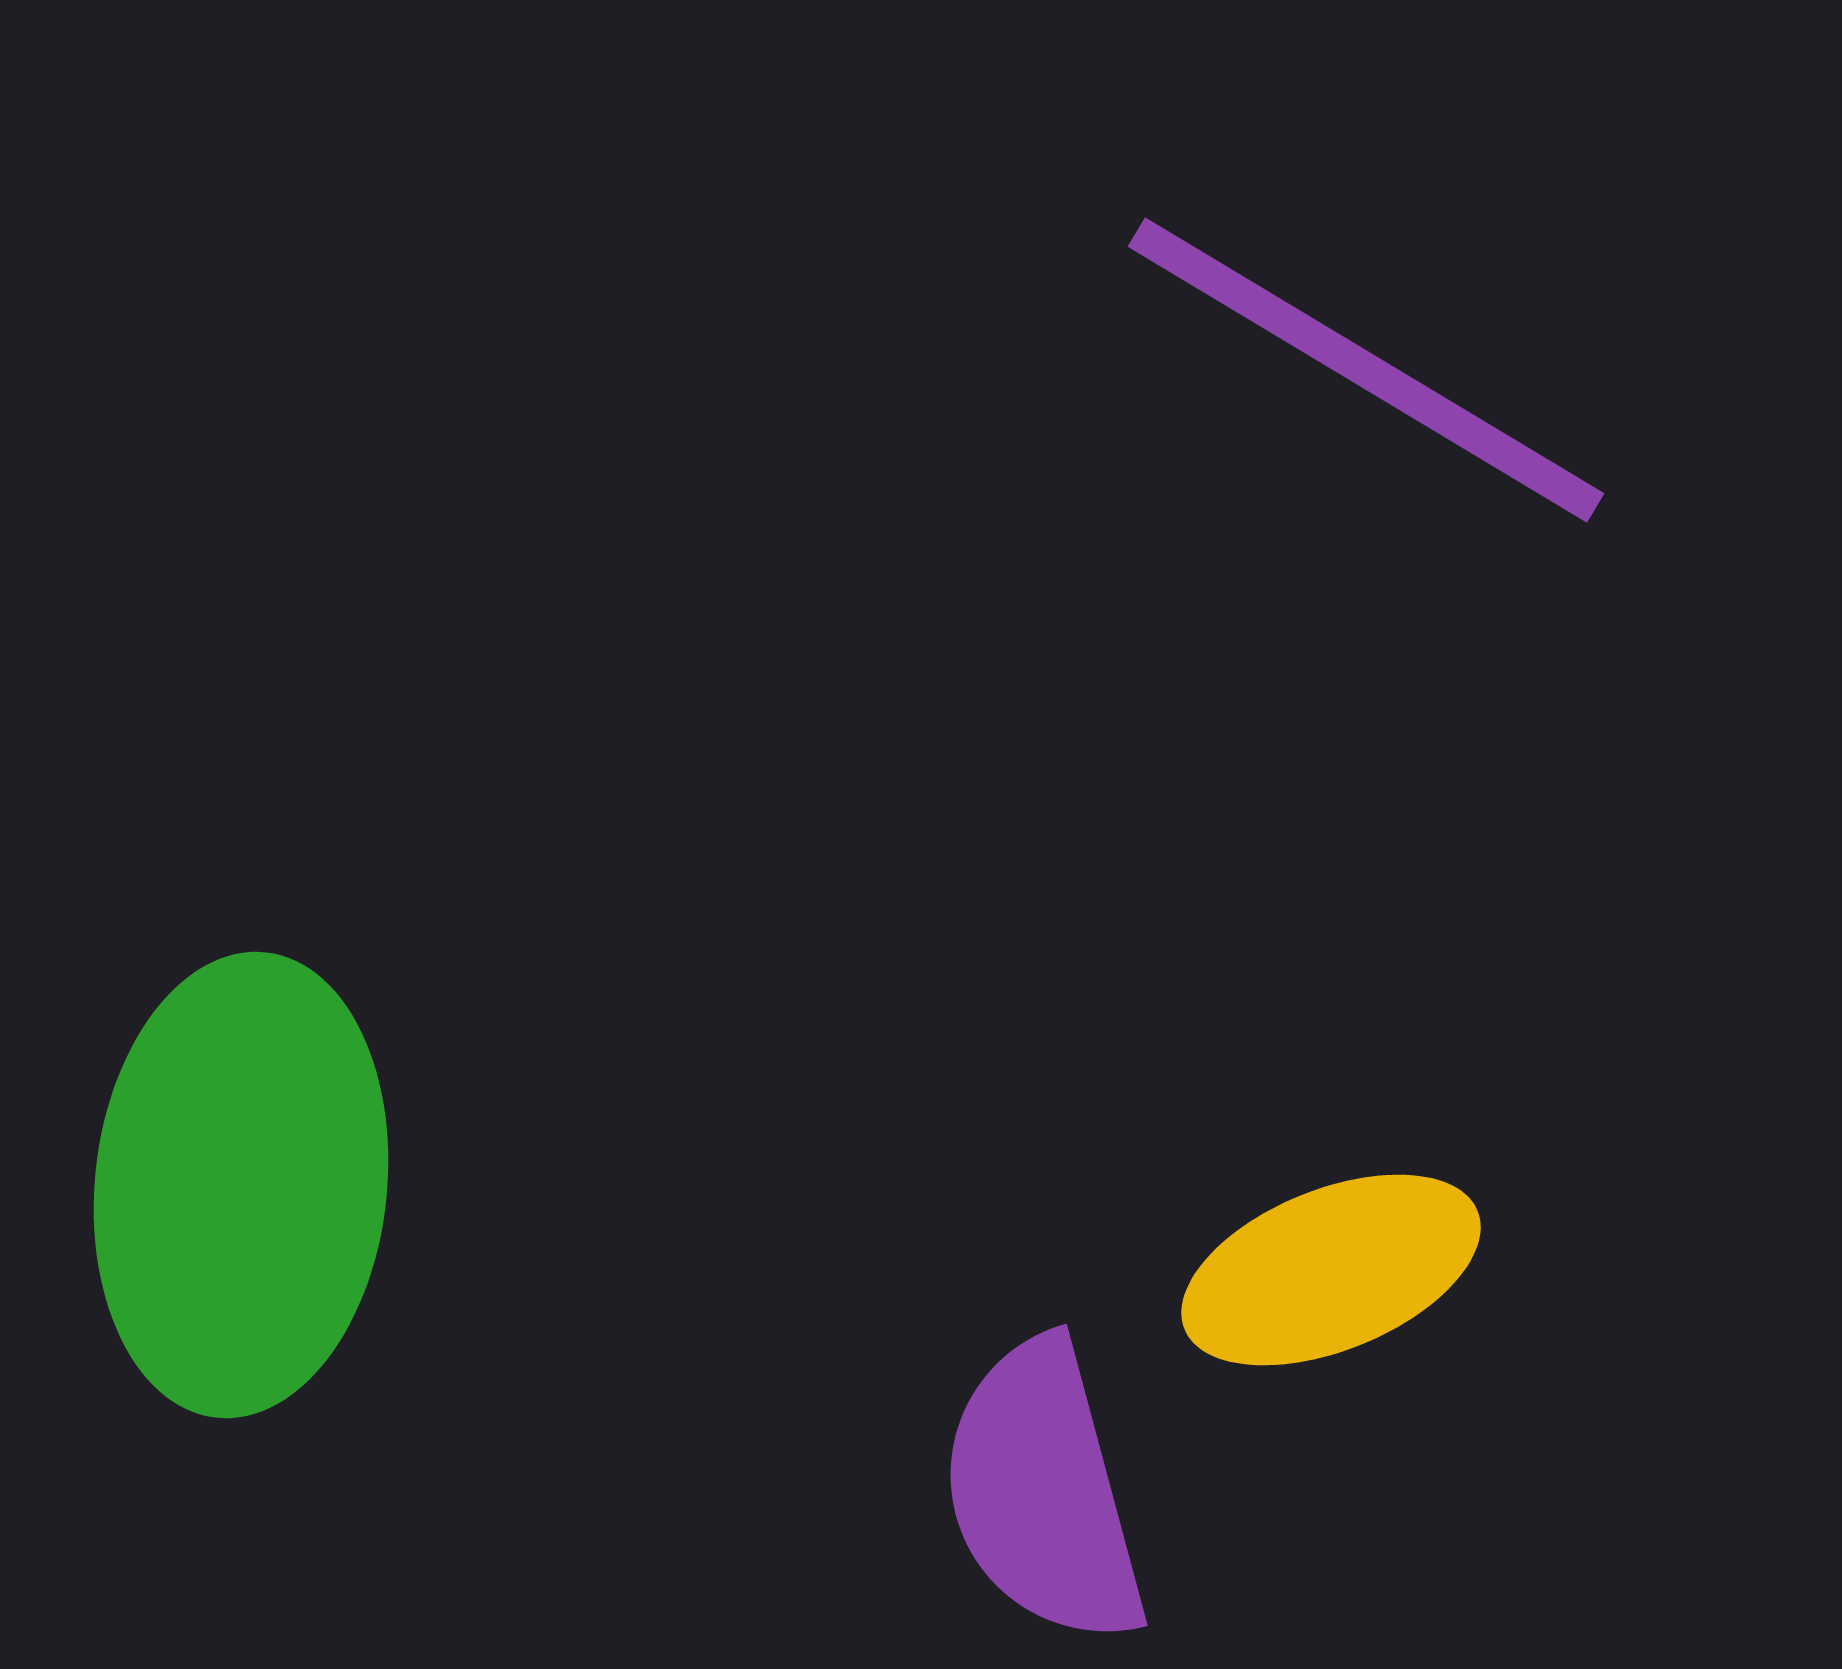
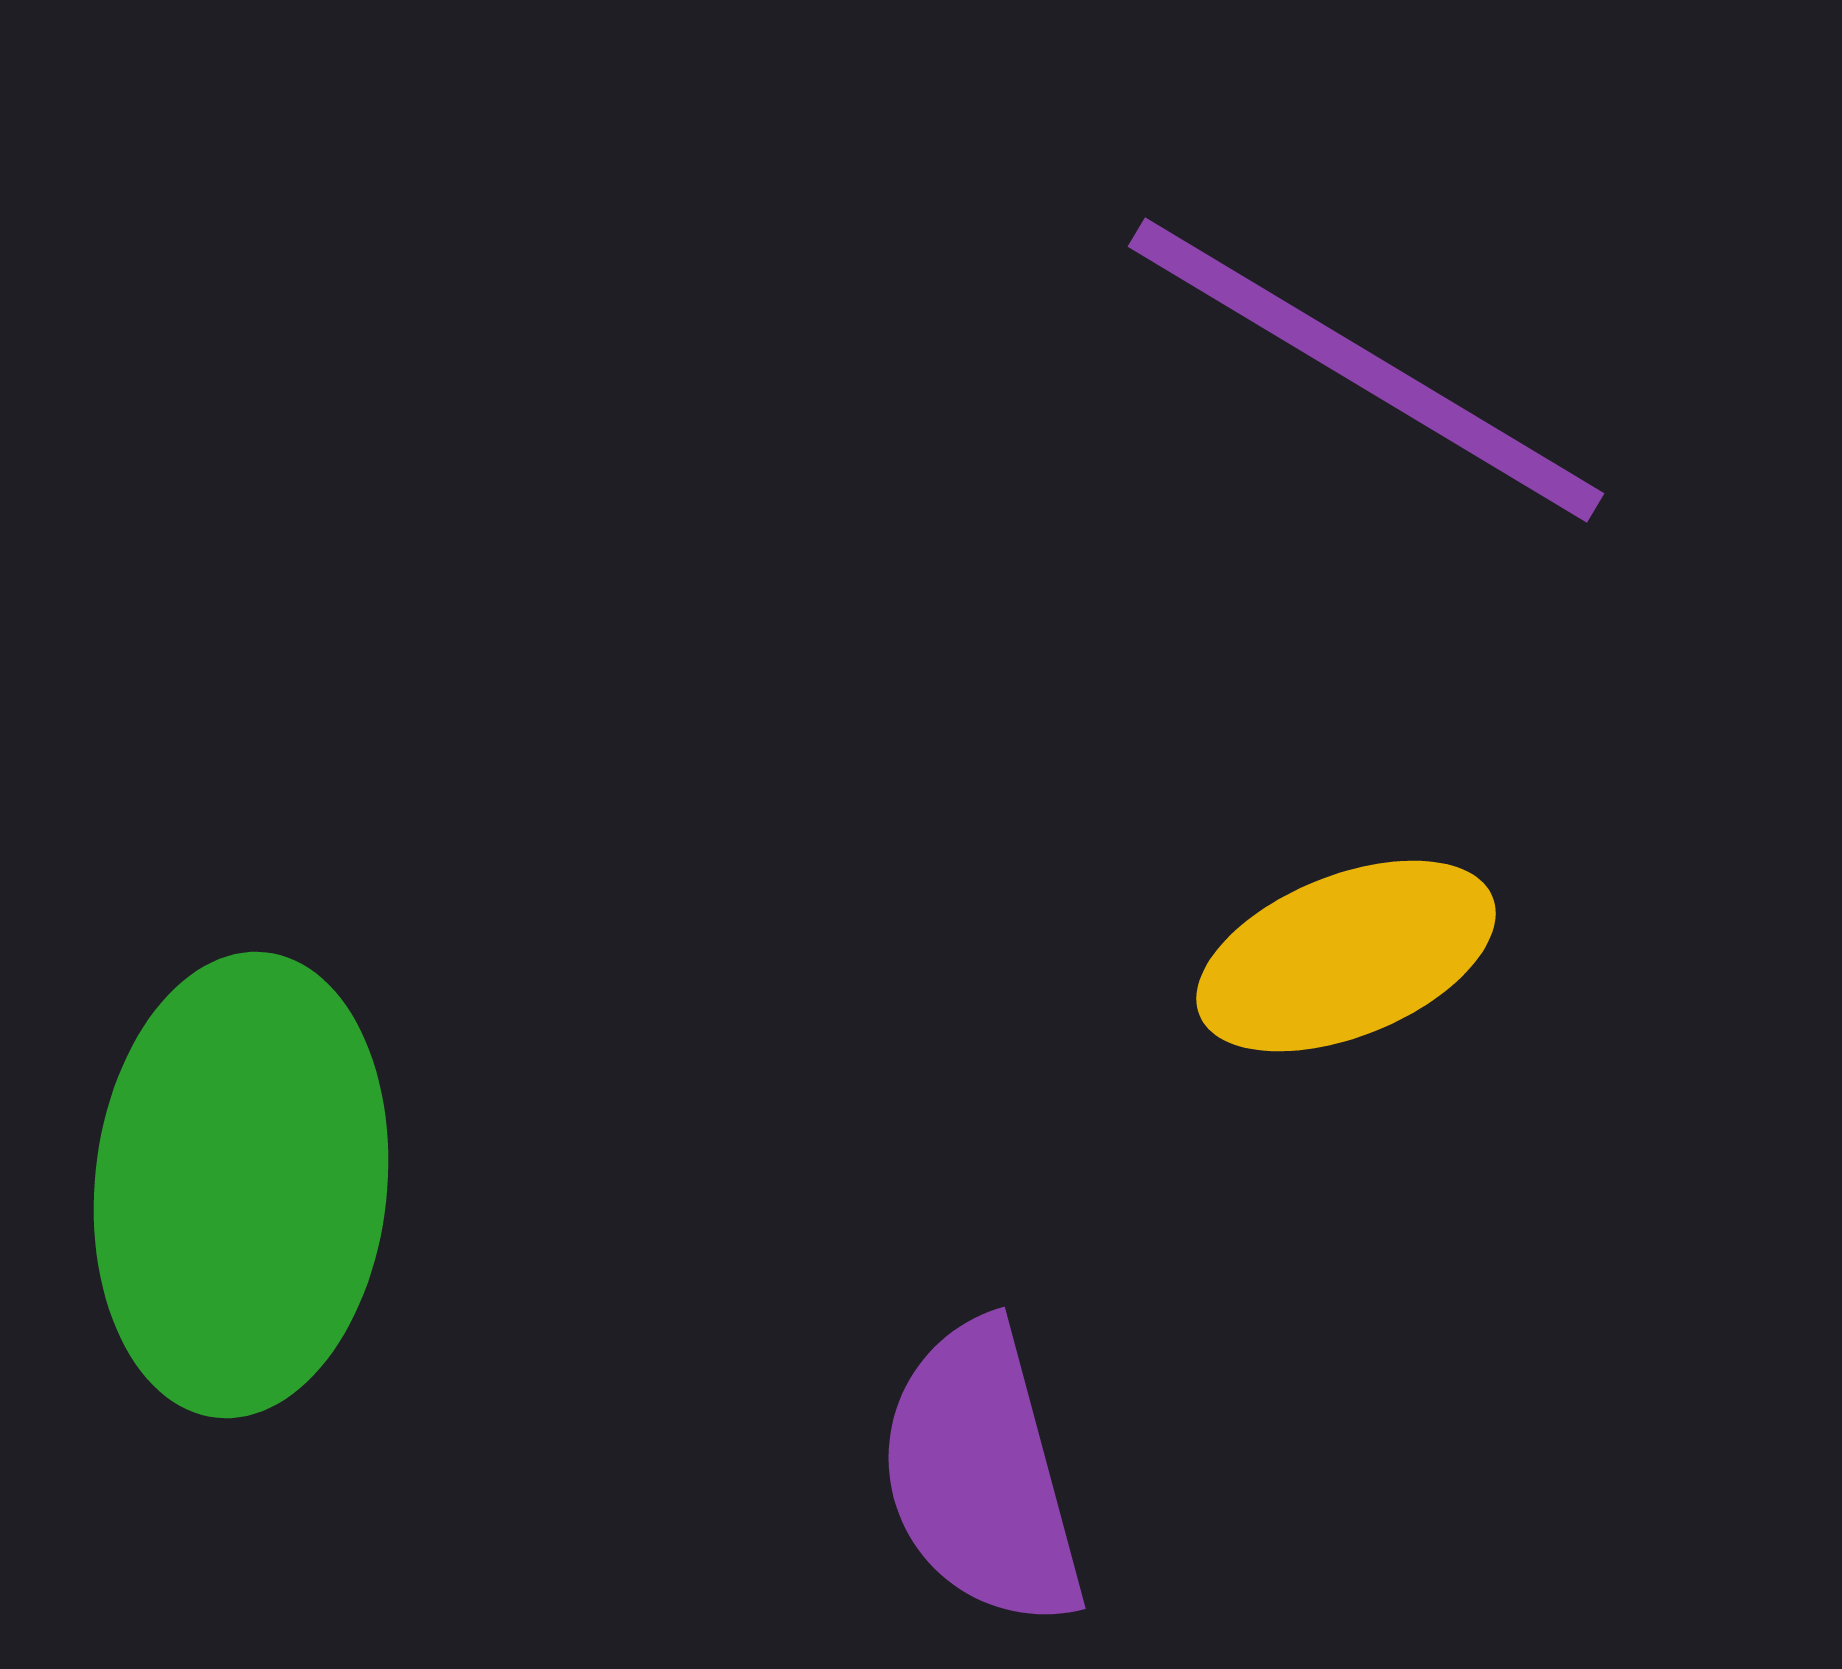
yellow ellipse: moved 15 px right, 314 px up
purple semicircle: moved 62 px left, 17 px up
